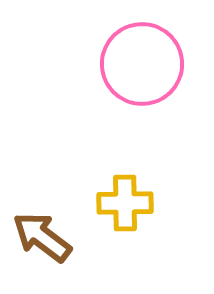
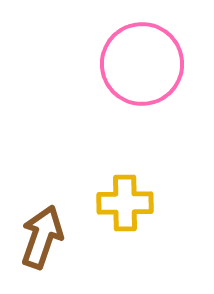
brown arrow: rotated 72 degrees clockwise
